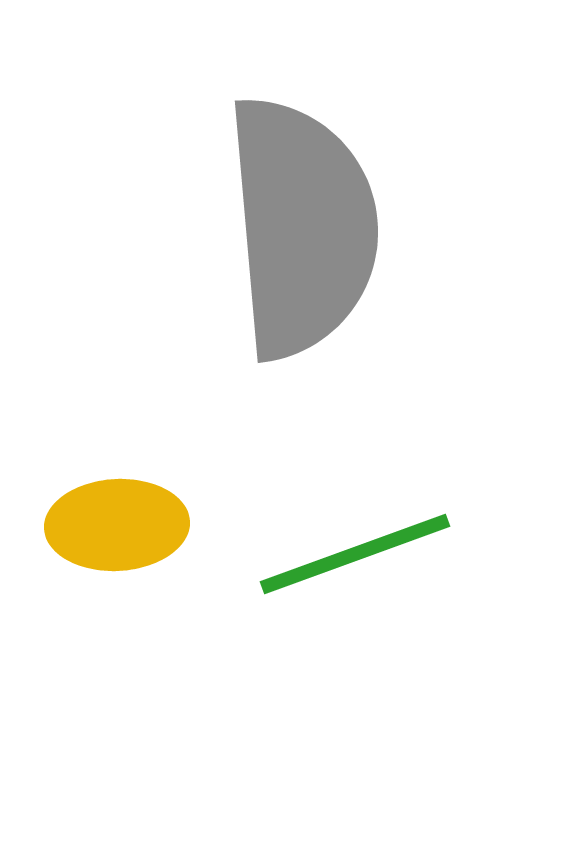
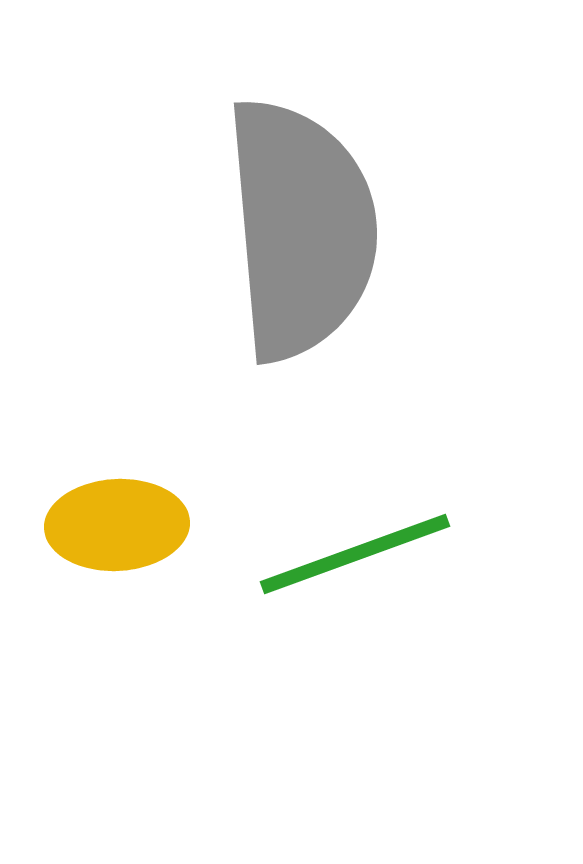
gray semicircle: moved 1 px left, 2 px down
